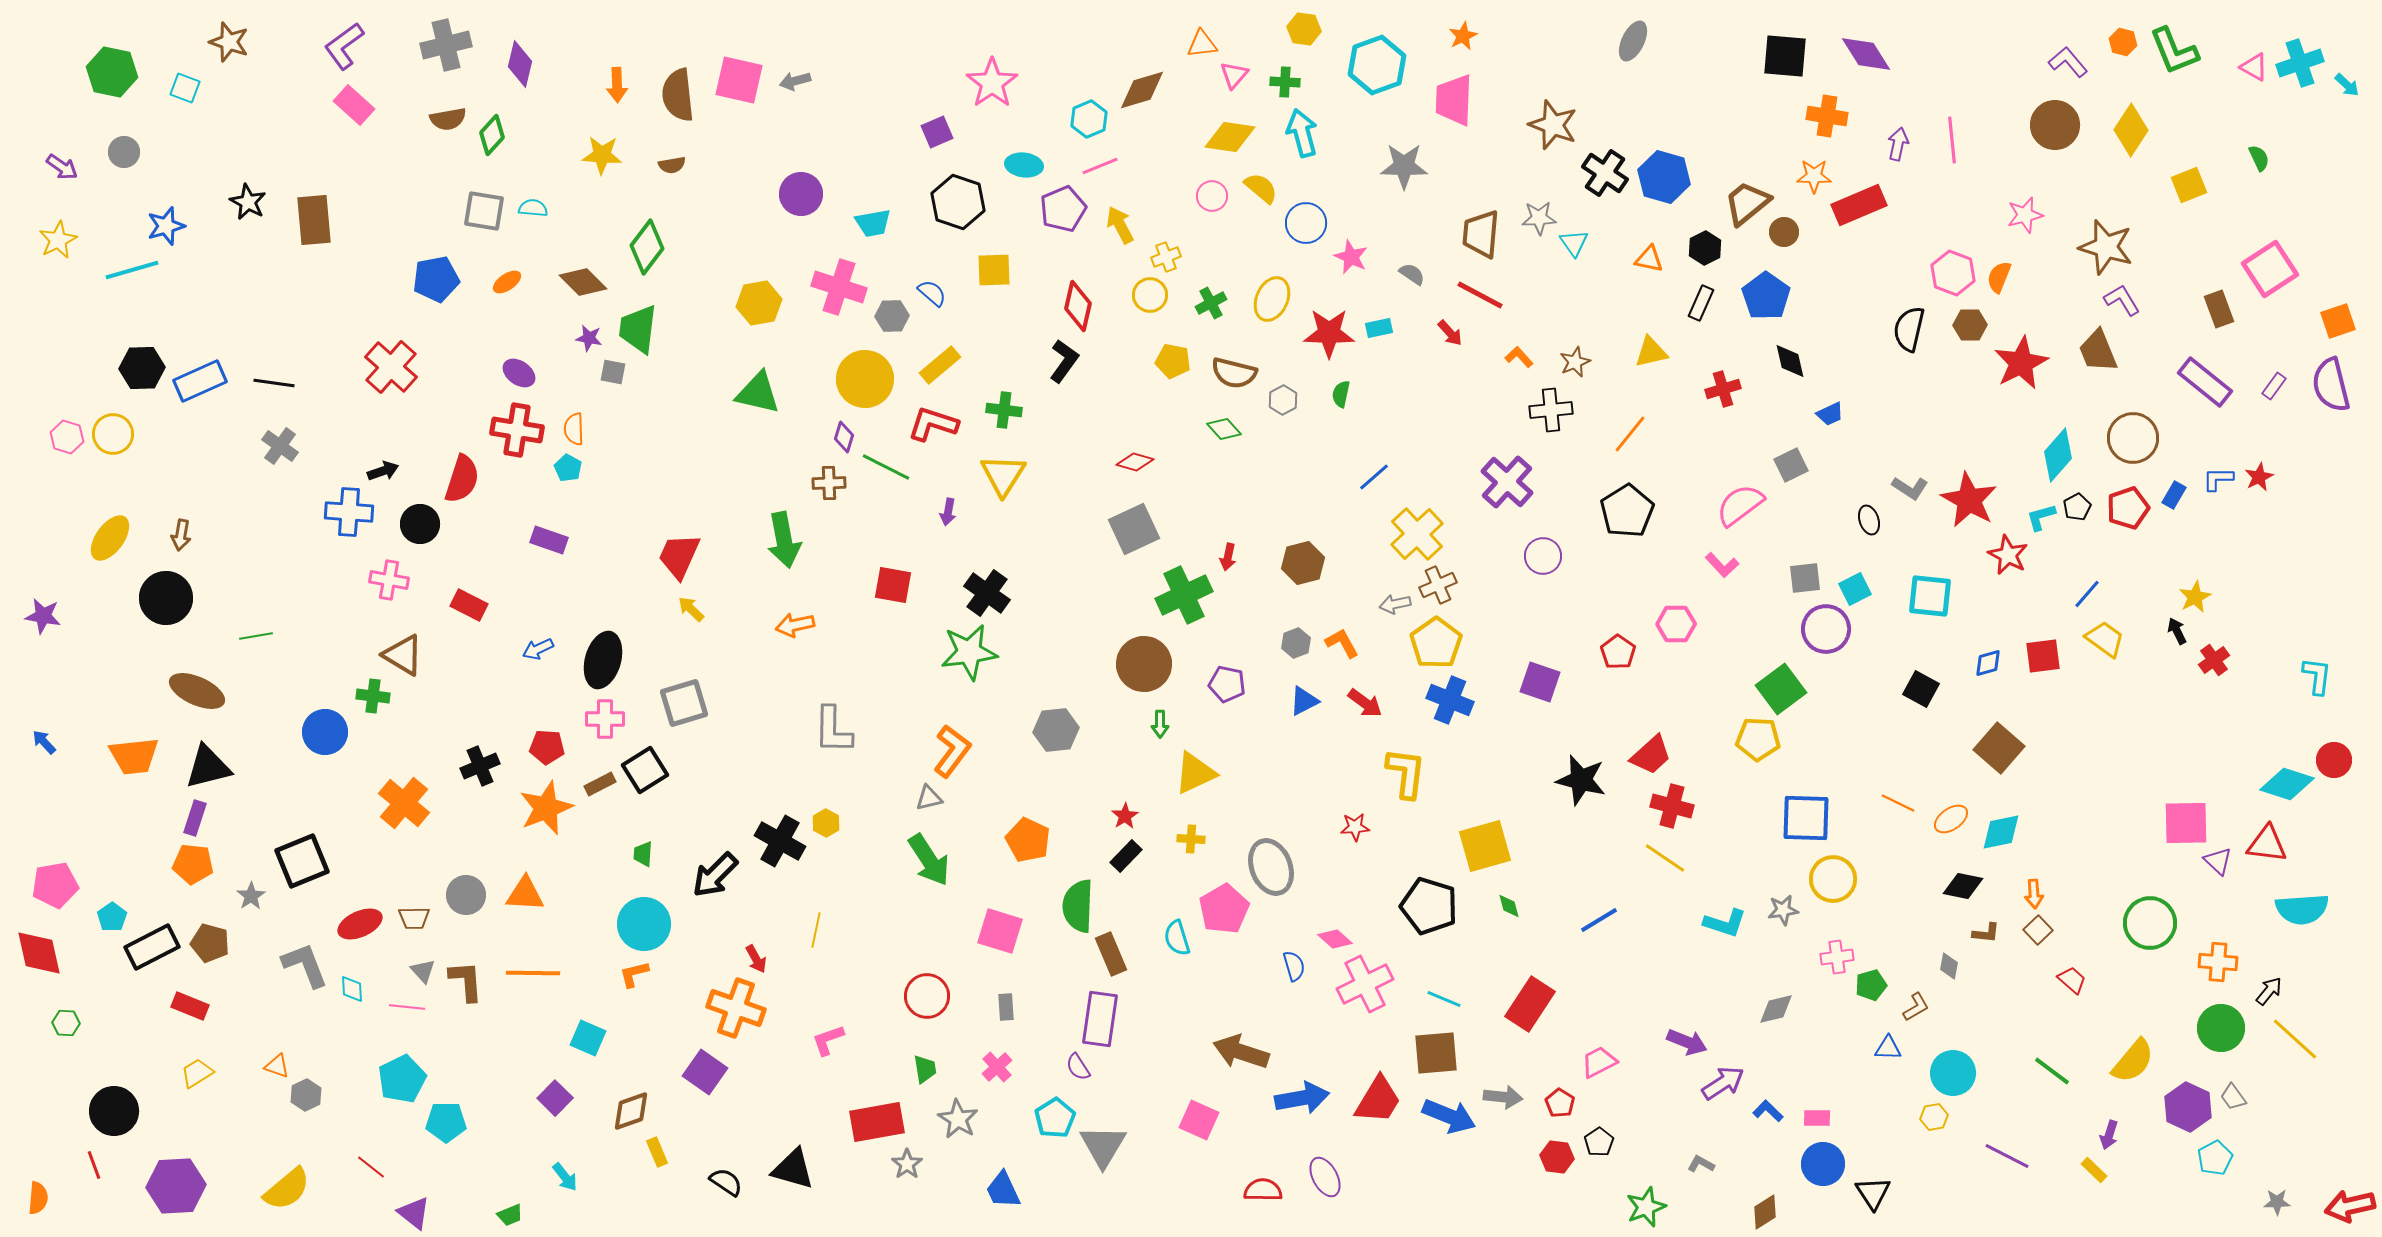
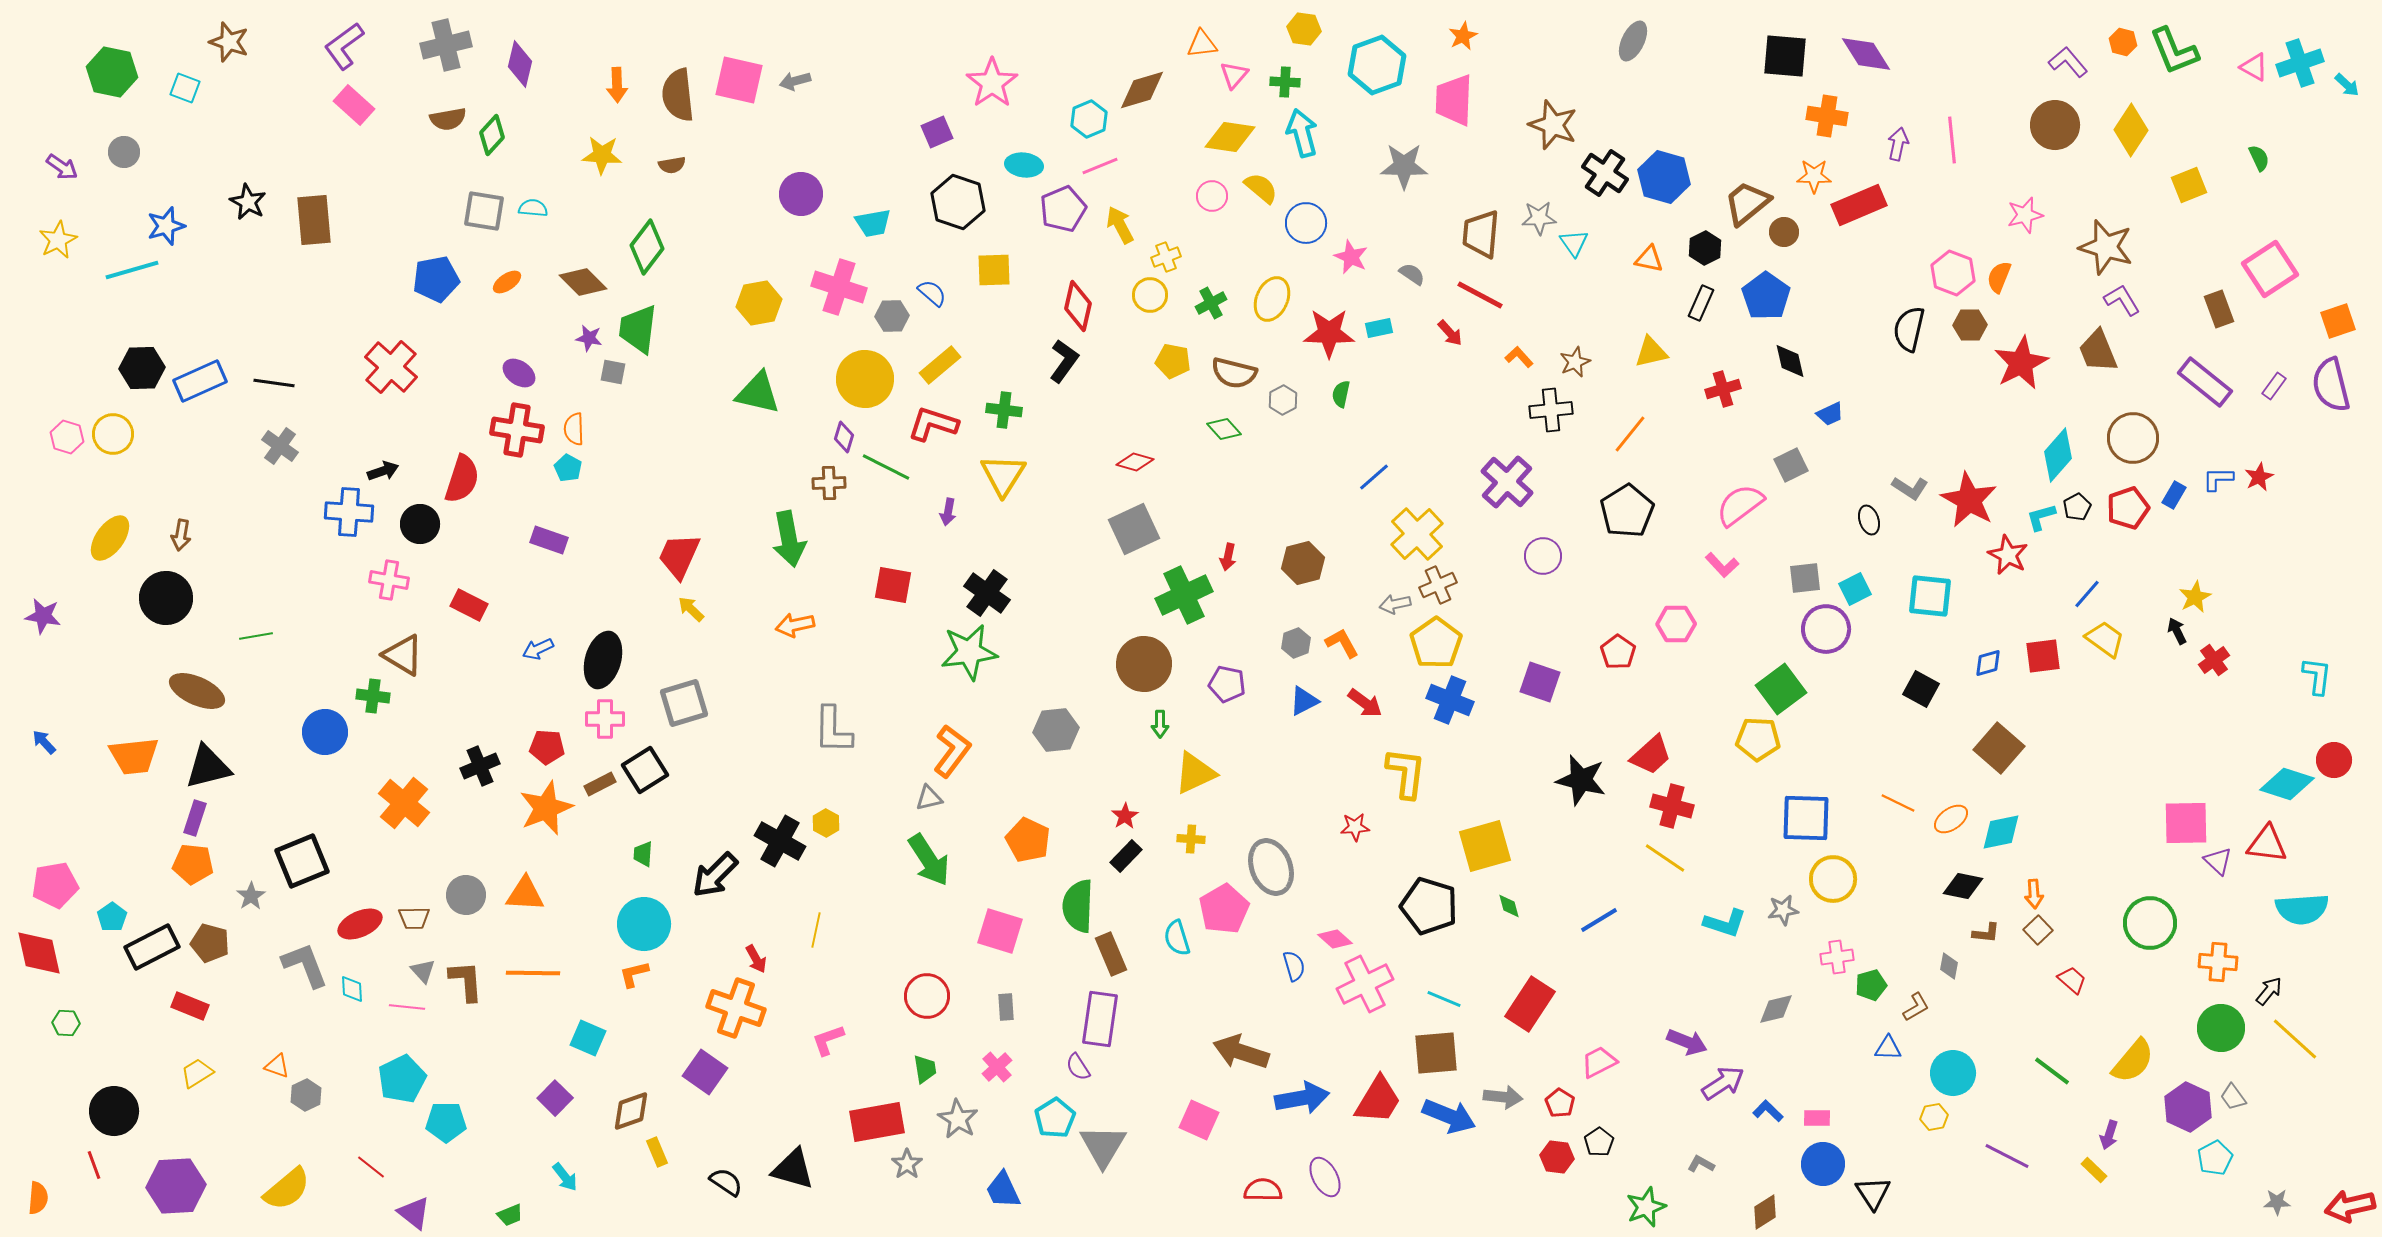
green arrow at (784, 540): moved 5 px right, 1 px up
